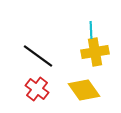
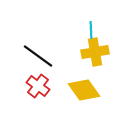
red cross: moved 1 px right, 3 px up
